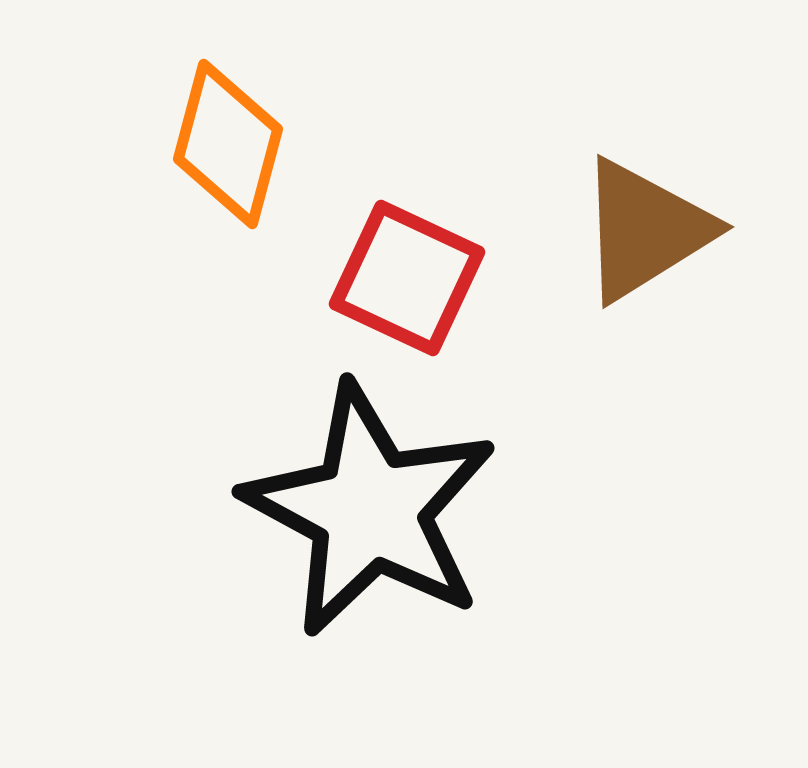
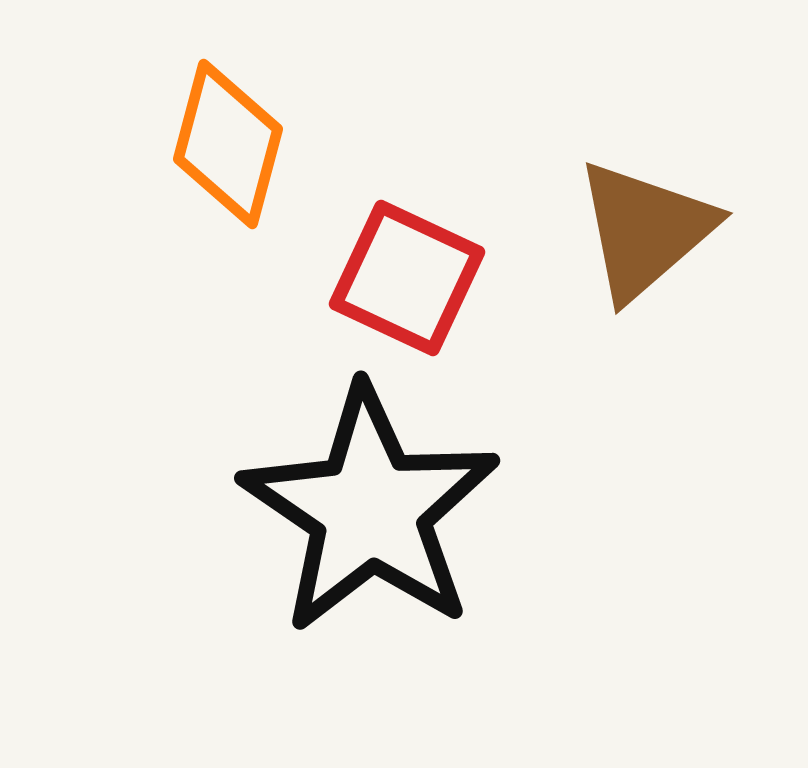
brown triangle: rotated 9 degrees counterclockwise
black star: rotated 6 degrees clockwise
